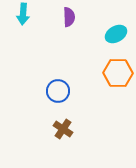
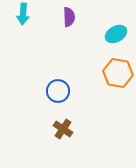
orange hexagon: rotated 8 degrees clockwise
